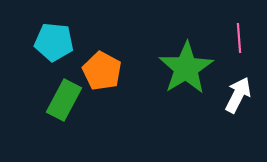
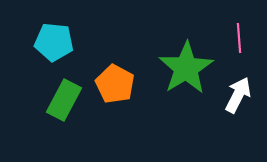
orange pentagon: moved 13 px right, 13 px down
